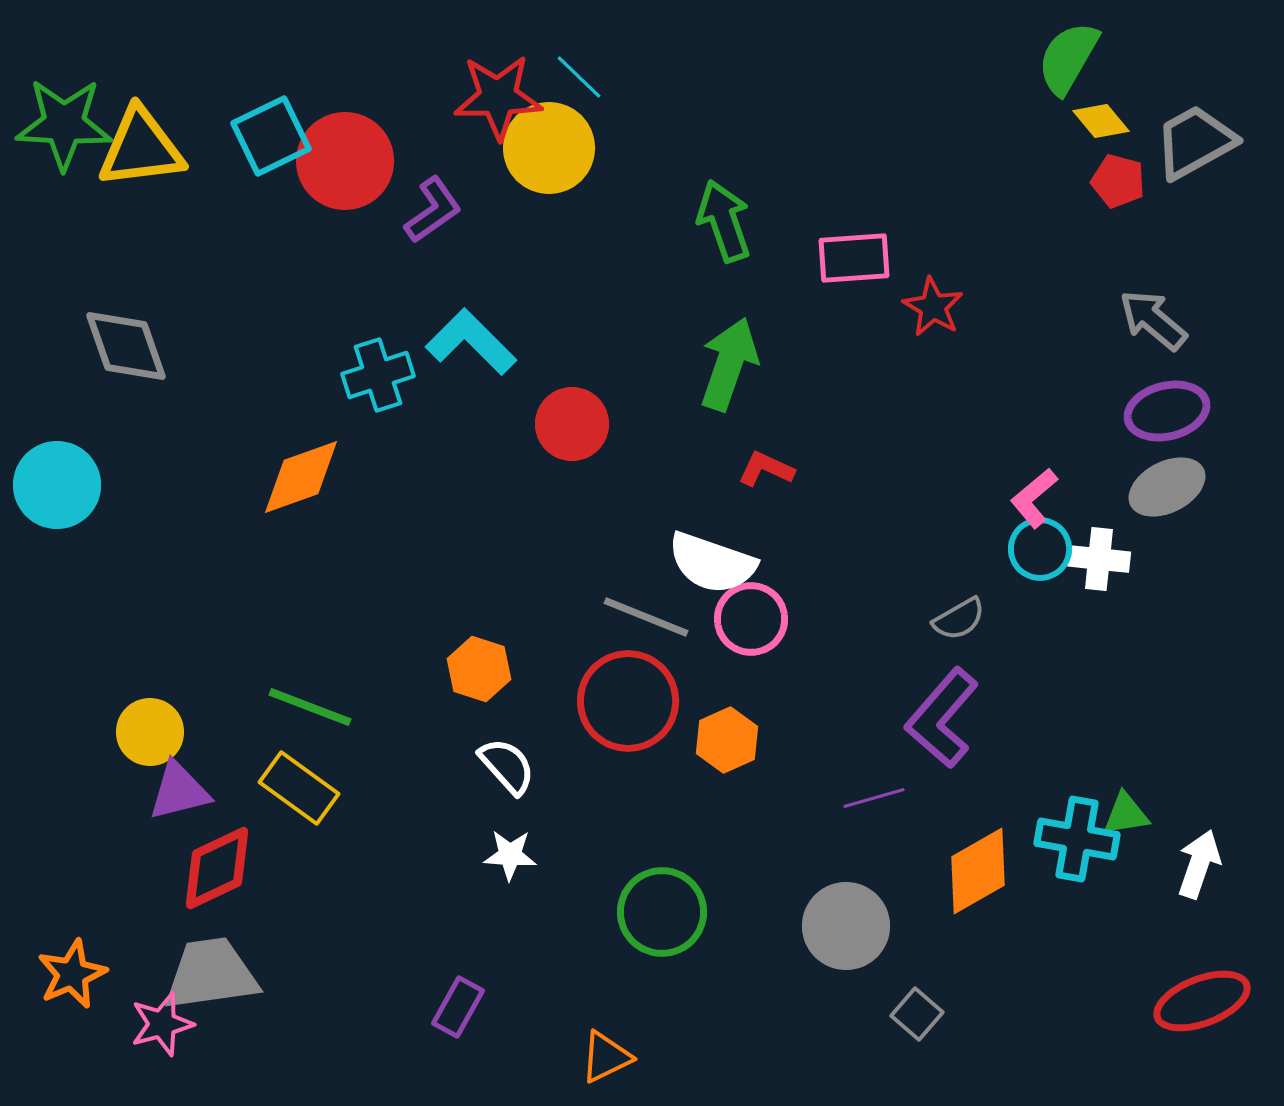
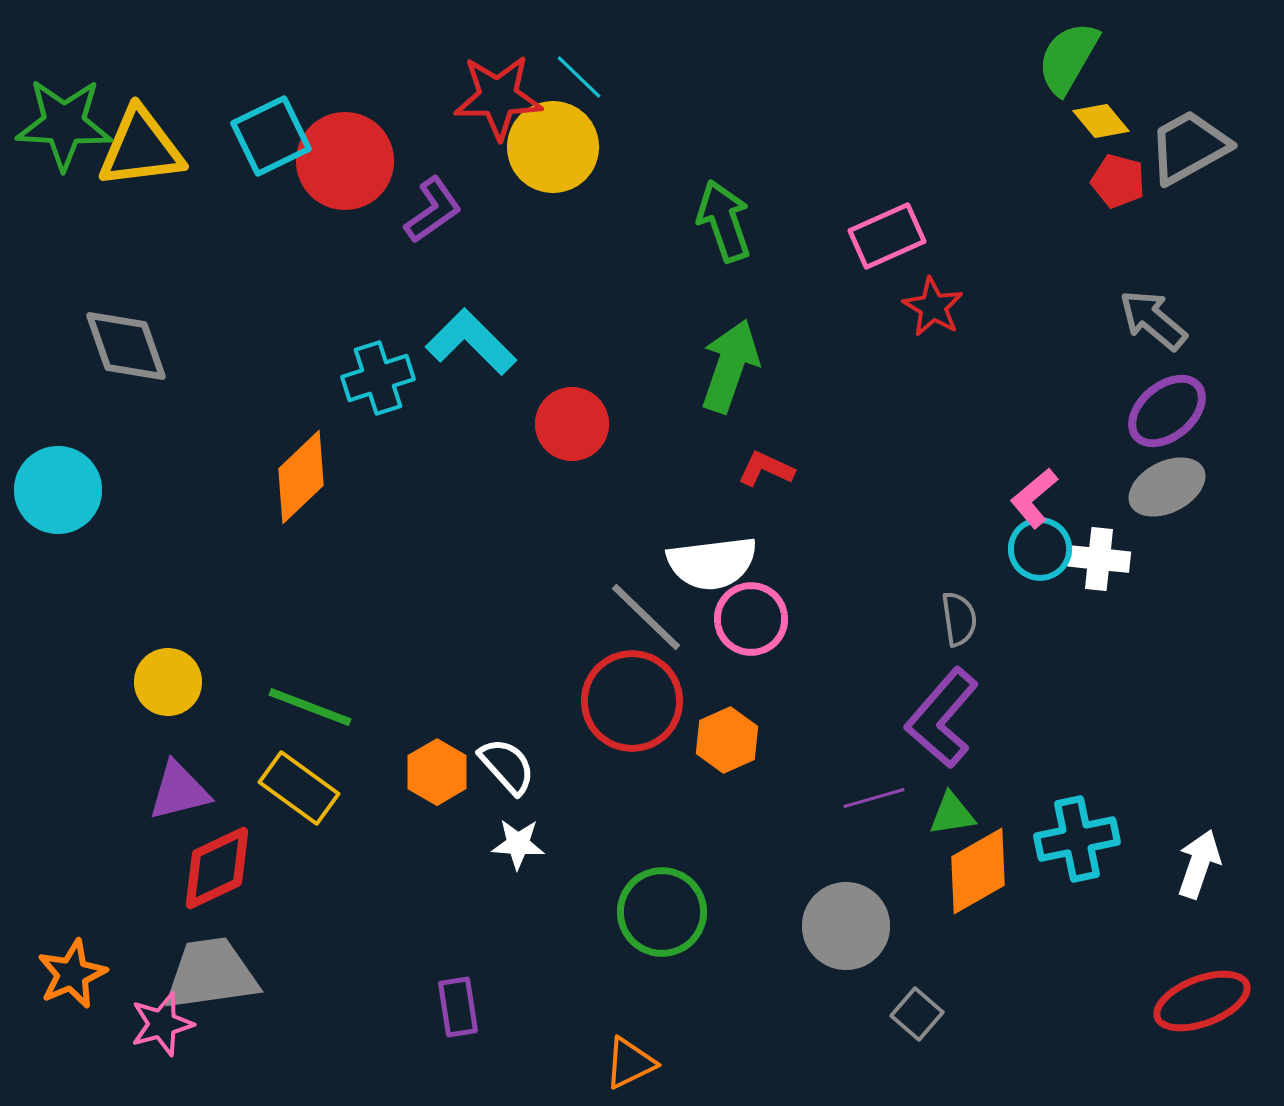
gray trapezoid at (1195, 142): moved 6 px left, 5 px down
yellow circle at (549, 148): moved 4 px right, 1 px up
pink rectangle at (854, 258): moved 33 px right, 22 px up; rotated 20 degrees counterclockwise
green arrow at (729, 364): moved 1 px right, 2 px down
cyan cross at (378, 375): moved 3 px down
purple ellipse at (1167, 411): rotated 26 degrees counterclockwise
orange diamond at (301, 477): rotated 24 degrees counterclockwise
cyan circle at (57, 485): moved 1 px right, 5 px down
white semicircle at (712, 563): rotated 26 degrees counterclockwise
gray line at (646, 617): rotated 22 degrees clockwise
gray semicircle at (959, 619): rotated 68 degrees counterclockwise
orange hexagon at (479, 669): moved 42 px left, 103 px down; rotated 12 degrees clockwise
red circle at (628, 701): moved 4 px right
yellow circle at (150, 732): moved 18 px right, 50 px up
green triangle at (1126, 814): moved 174 px left
cyan cross at (1077, 839): rotated 22 degrees counterclockwise
white star at (510, 855): moved 8 px right, 11 px up
purple rectangle at (458, 1007): rotated 38 degrees counterclockwise
orange triangle at (606, 1057): moved 24 px right, 6 px down
